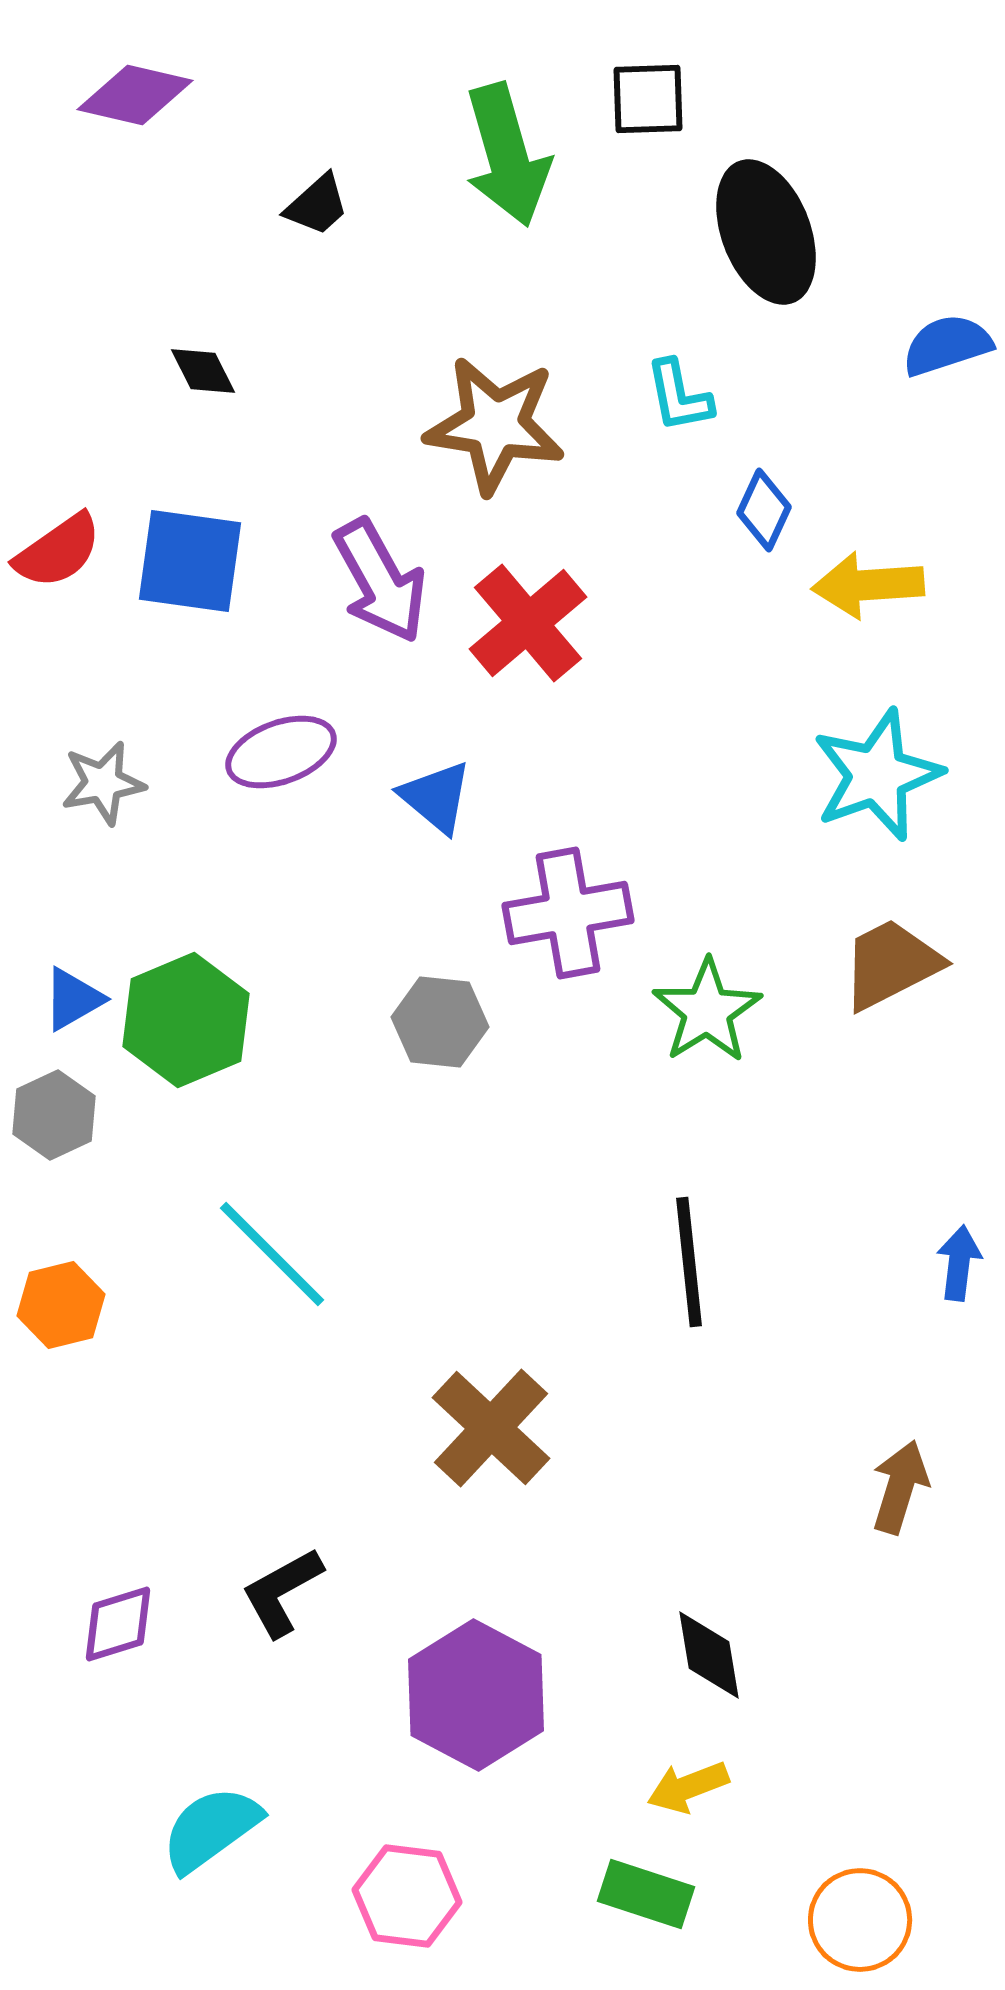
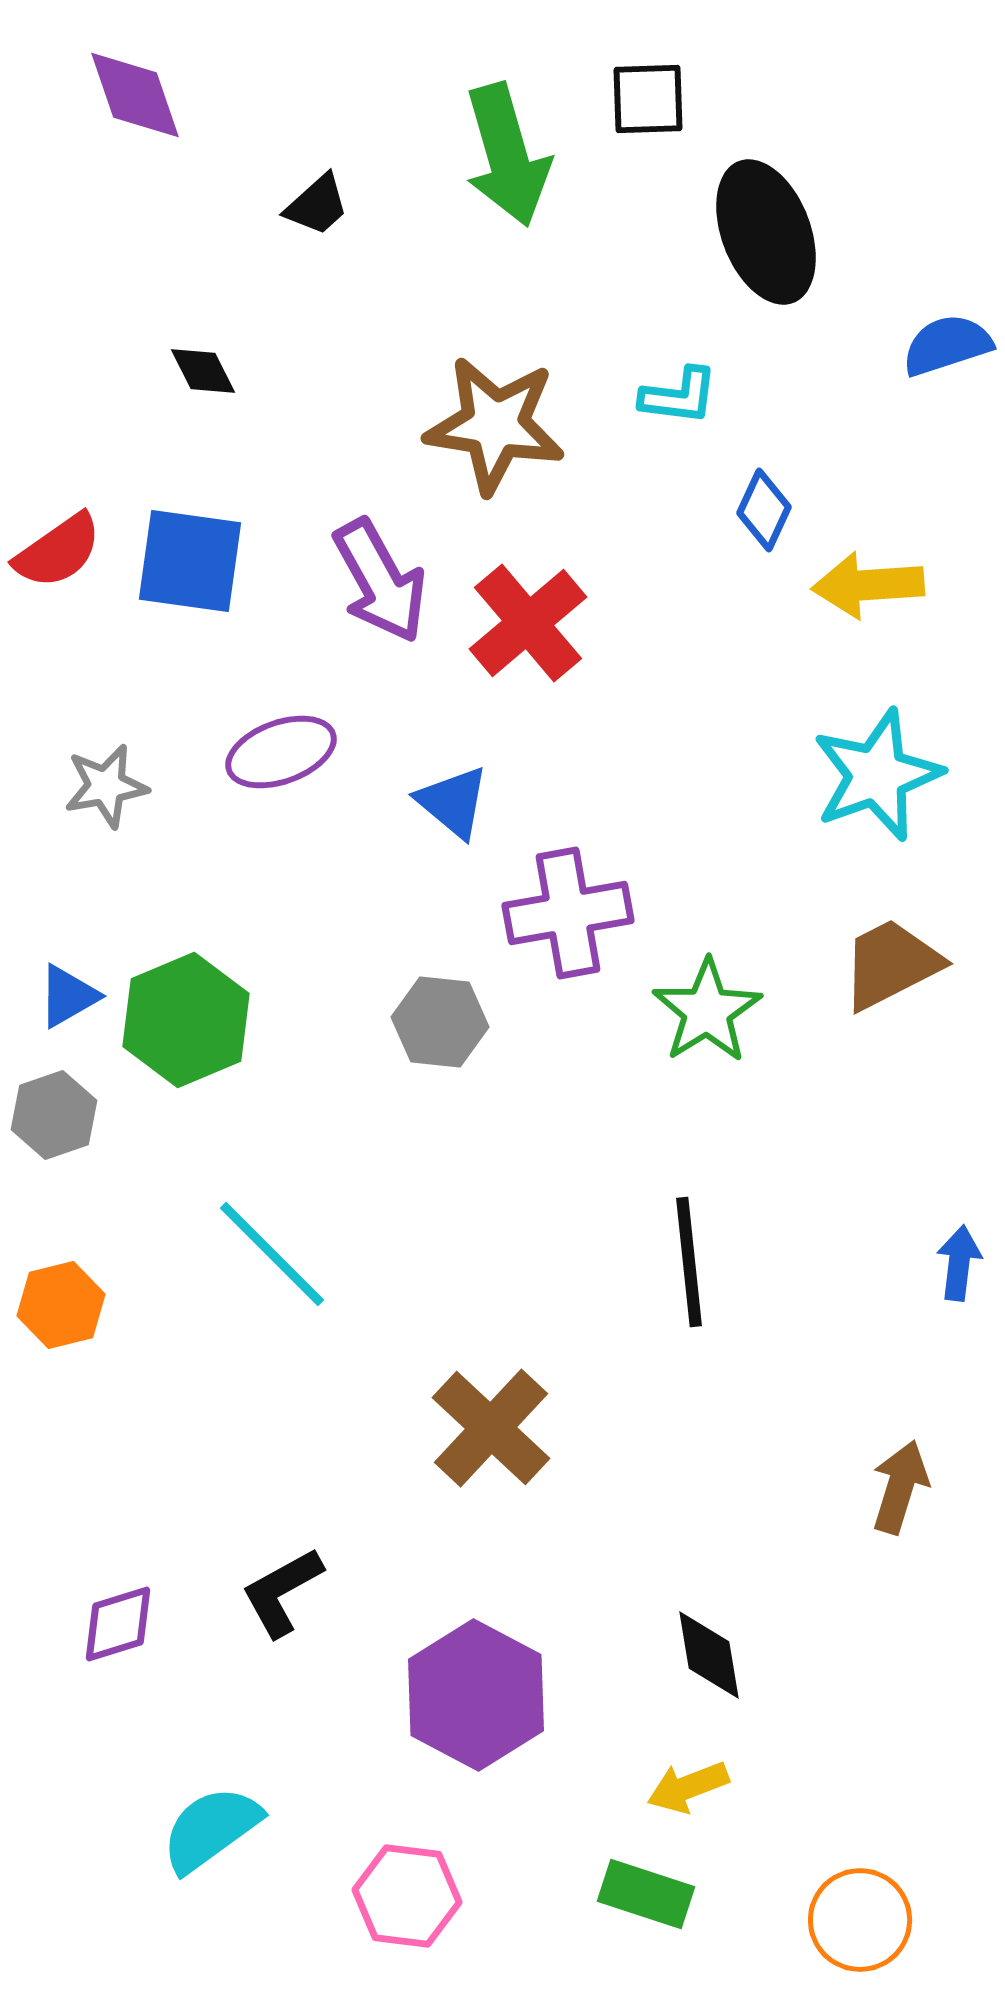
purple diamond at (135, 95): rotated 58 degrees clockwise
cyan L-shape at (679, 396): rotated 72 degrees counterclockwise
gray star at (103, 783): moved 3 px right, 3 px down
blue triangle at (436, 797): moved 17 px right, 5 px down
blue triangle at (73, 999): moved 5 px left, 3 px up
gray hexagon at (54, 1115): rotated 6 degrees clockwise
